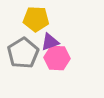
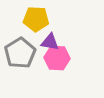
purple triangle: rotated 30 degrees clockwise
gray pentagon: moved 3 px left
